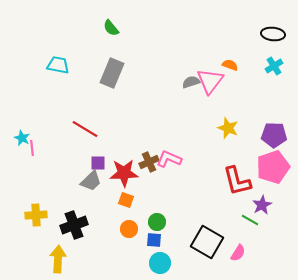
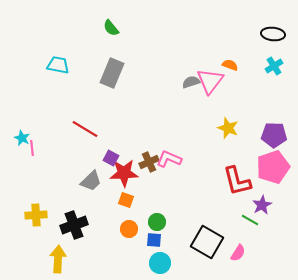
purple square: moved 13 px right, 5 px up; rotated 28 degrees clockwise
